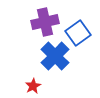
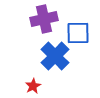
purple cross: moved 1 px left, 3 px up
blue square: rotated 35 degrees clockwise
